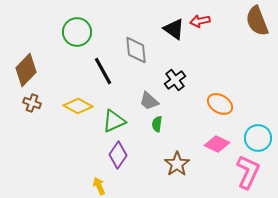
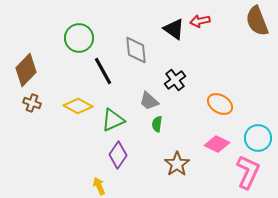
green circle: moved 2 px right, 6 px down
green triangle: moved 1 px left, 1 px up
